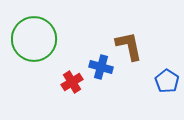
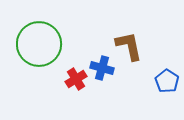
green circle: moved 5 px right, 5 px down
blue cross: moved 1 px right, 1 px down
red cross: moved 4 px right, 3 px up
